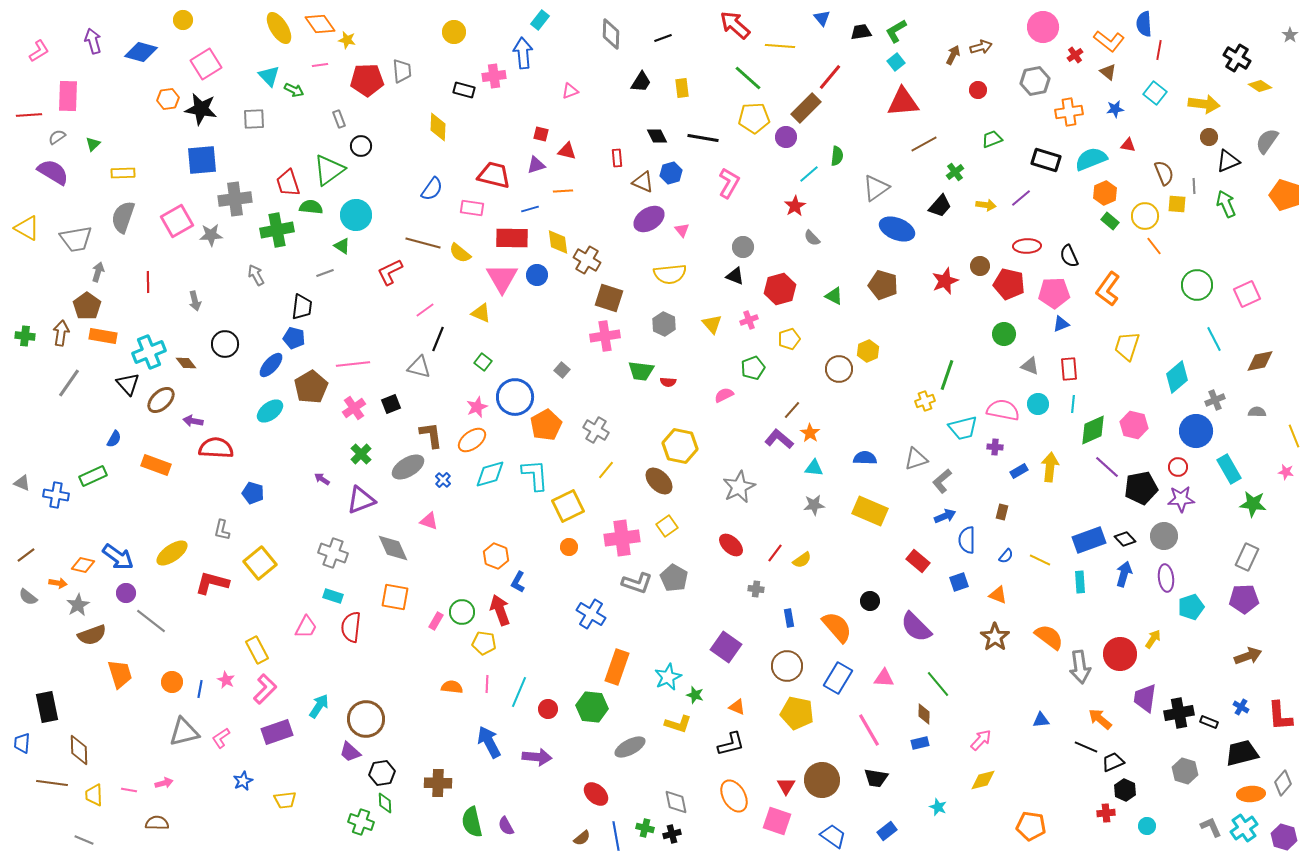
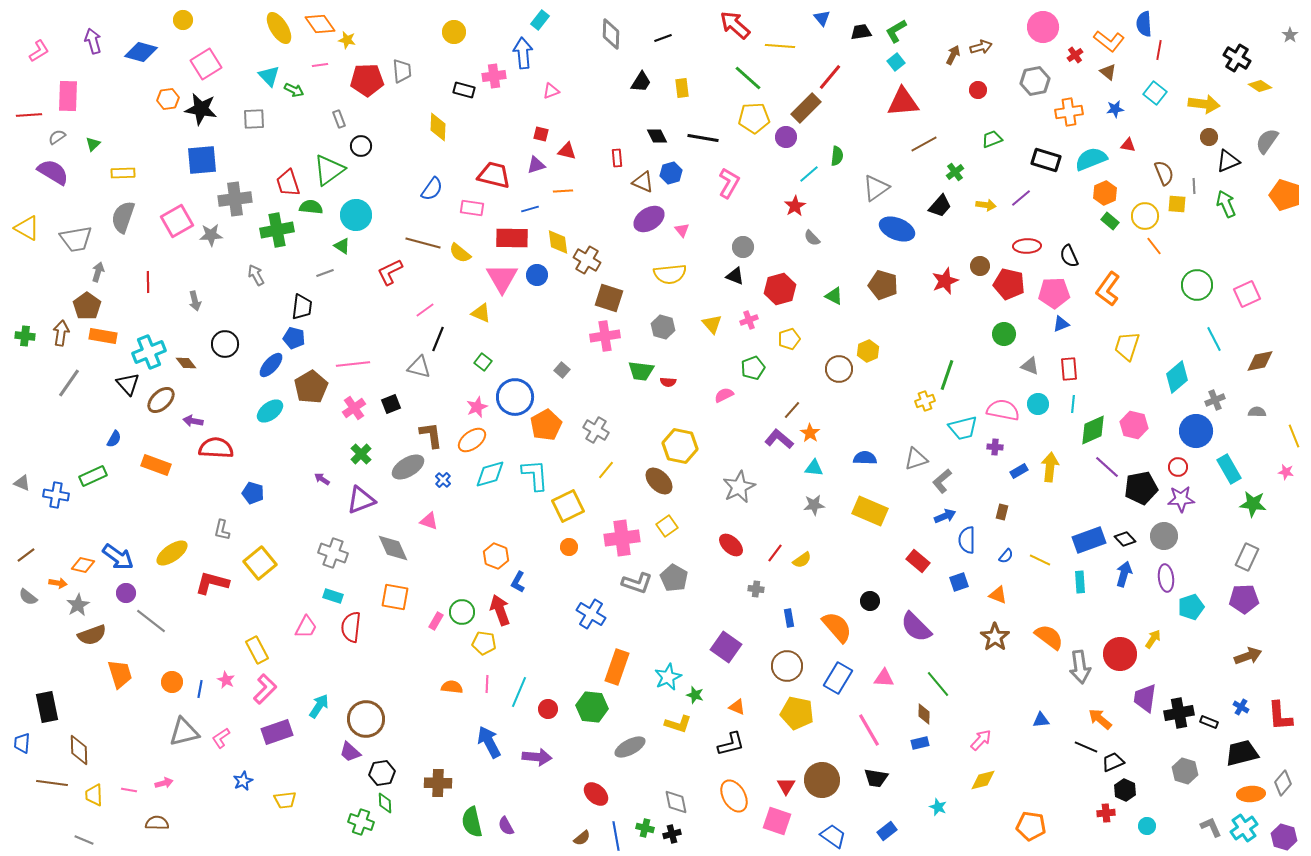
pink triangle at (570, 91): moved 19 px left
gray hexagon at (664, 324): moved 1 px left, 3 px down; rotated 10 degrees counterclockwise
